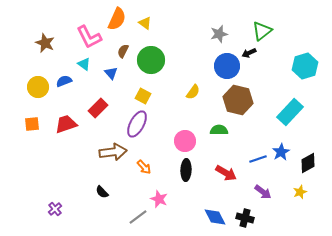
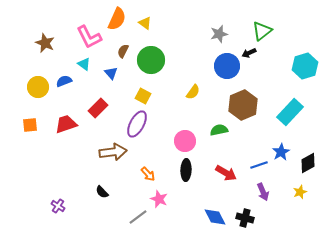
brown hexagon: moved 5 px right, 5 px down; rotated 24 degrees clockwise
orange square: moved 2 px left, 1 px down
green semicircle: rotated 12 degrees counterclockwise
blue line: moved 1 px right, 6 px down
orange arrow: moved 4 px right, 7 px down
purple arrow: rotated 30 degrees clockwise
purple cross: moved 3 px right, 3 px up; rotated 16 degrees counterclockwise
